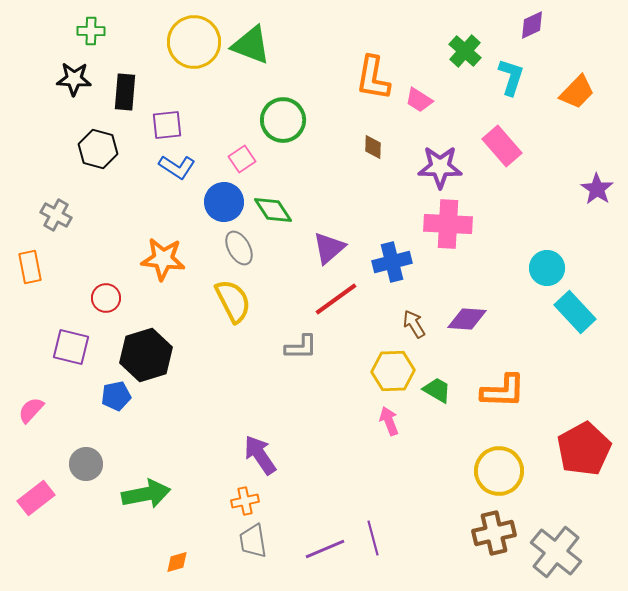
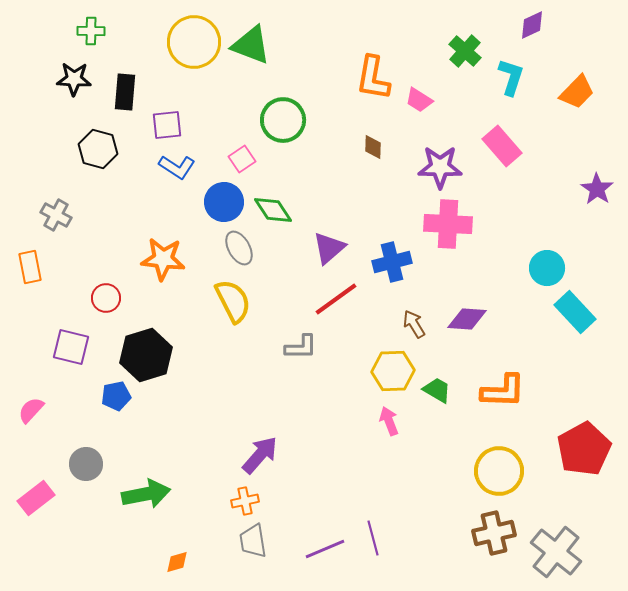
purple arrow at (260, 455): rotated 75 degrees clockwise
